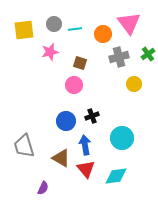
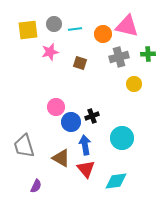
pink triangle: moved 2 px left, 3 px down; rotated 40 degrees counterclockwise
yellow square: moved 4 px right
green cross: rotated 32 degrees clockwise
pink circle: moved 18 px left, 22 px down
blue circle: moved 5 px right, 1 px down
cyan diamond: moved 5 px down
purple semicircle: moved 7 px left, 2 px up
